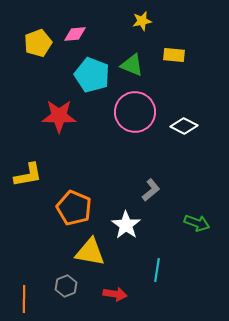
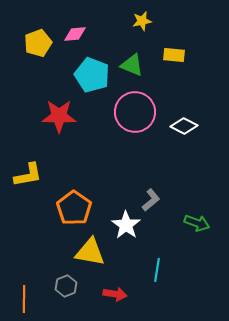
gray L-shape: moved 10 px down
orange pentagon: rotated 12 degrees clockwise
